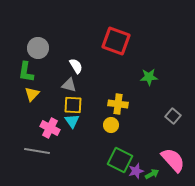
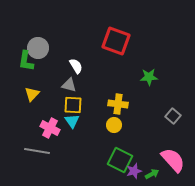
green L-shape: moved 11 px up
yellow circle: moved 3 px right
purple star: moved 2 px left
